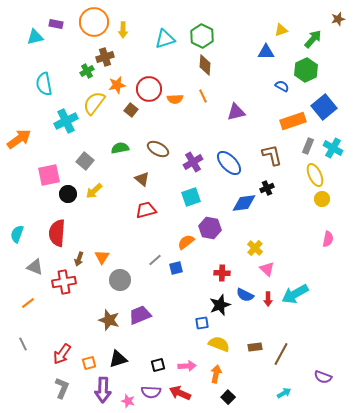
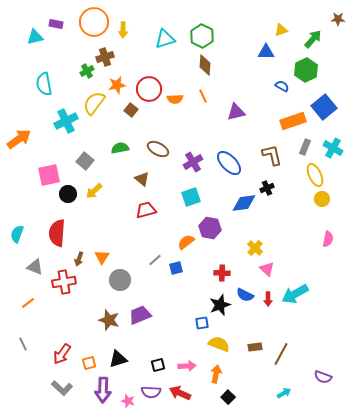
brown star at (338, 19): rotated 16 degrees clockwise
gray rectangle at (308, 146): moved 3 px left, 1 px down
gray L-shape at (62, 388): rotated 110 degrees clockwise
